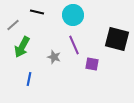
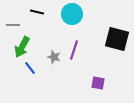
cyan circle: moved 1 px left, 1 px up
gray line: rotated 40 degrees clockwise
purple line: moved 5 px down; rotated 42 degrees clockwise
purple square: moved 6 px right, 19 px down
blue line: moved 1 px right, 11 px up; rotated 48 degrees counterclockwise
